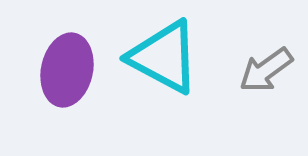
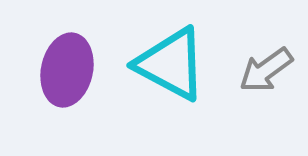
cyan triangle: moved 7 px right, 7 px down
